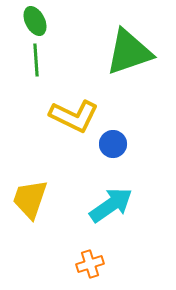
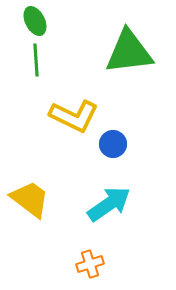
green triangle: rotated 12 degrees clockwise
yellow trapezoid: rotated 108 degrees clockwise
cyan arrow: moved 2 px left, 1 px up
